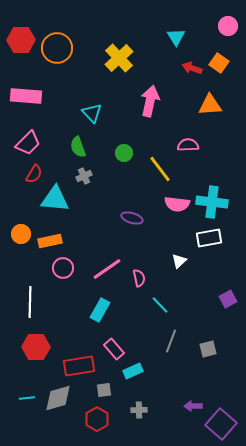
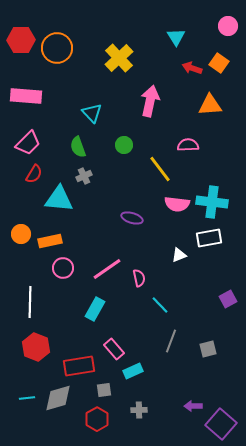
green circle at (124, 153): moved 8 px up
cyan triangle at (55, 199): moved 4 px right
white triangle at (179, 261): moved 6 px up; rotated 21 degrees clockwise
cyan rectangle at (100, 310): moved 5 px left, 1 px up
red hexagon at (36, 347): rotated 20 degrees clockwise
